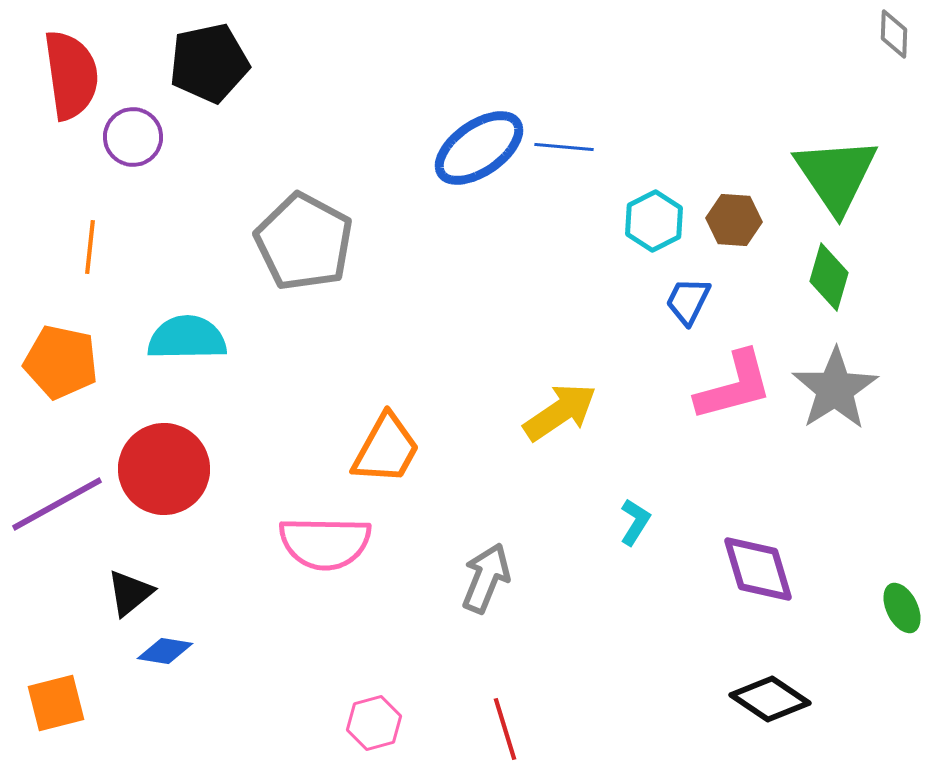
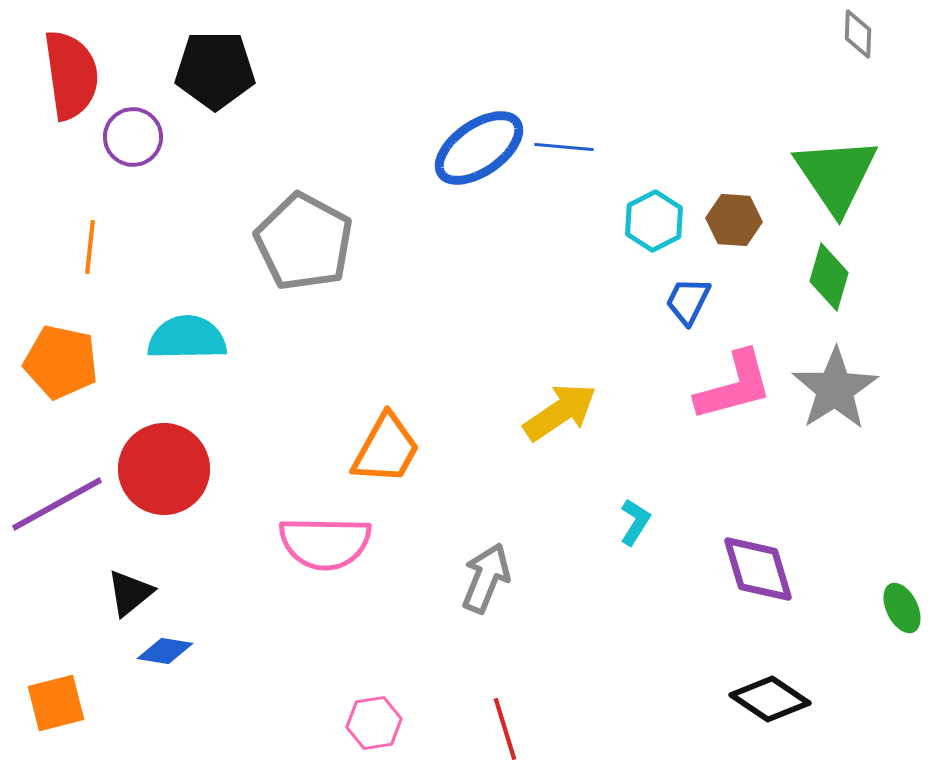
gray diamond: moved 36 px left
black pentagon: moved 6 px right, 7 px down; rotated 12 degrees clockwise
pink hexagon: rotated 6 degrees clockwise
